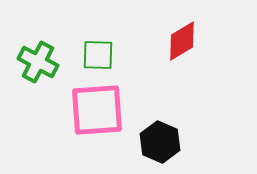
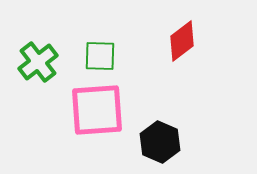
red diamond: rotated 6 degrees counterclockwise
green square: moved 2 px right, 1 px down
green cross: rotated 24 degrees clockwise
